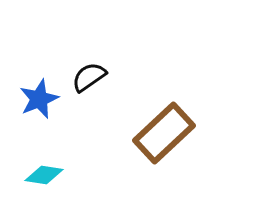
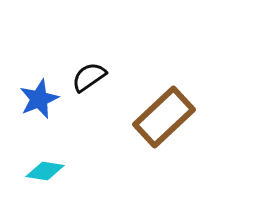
brown rectangle: moved 16 px up
cyan diamond: moved 1 px right, 4 px up
